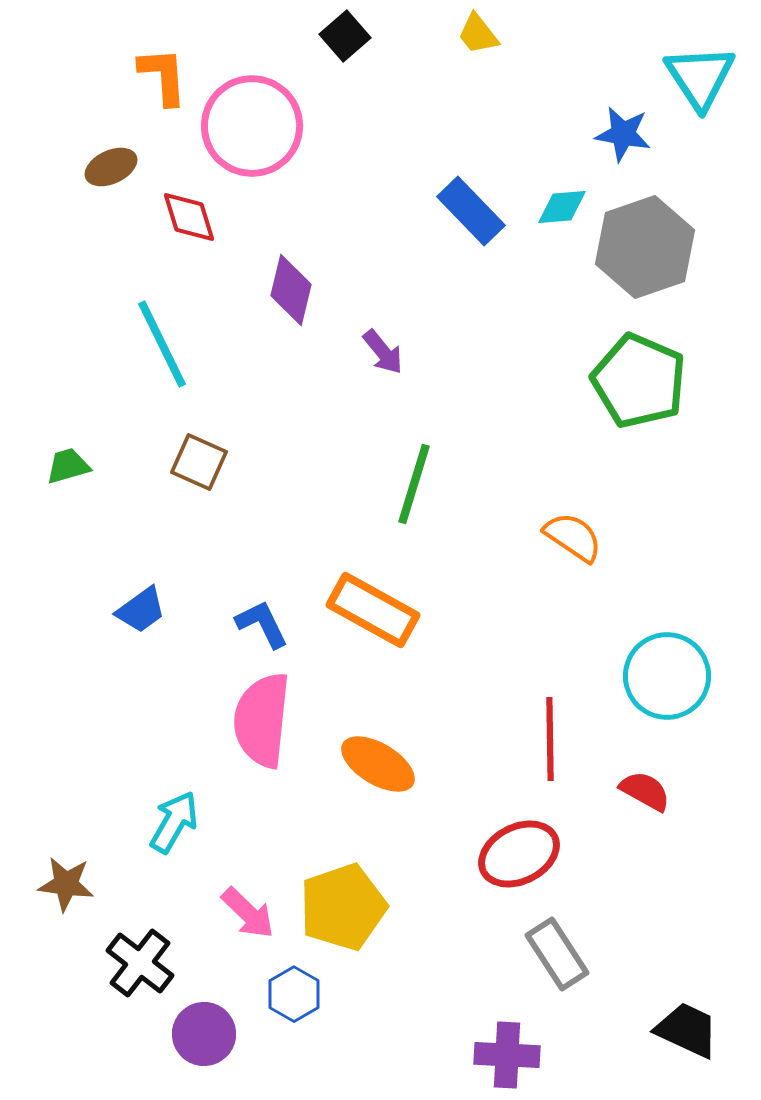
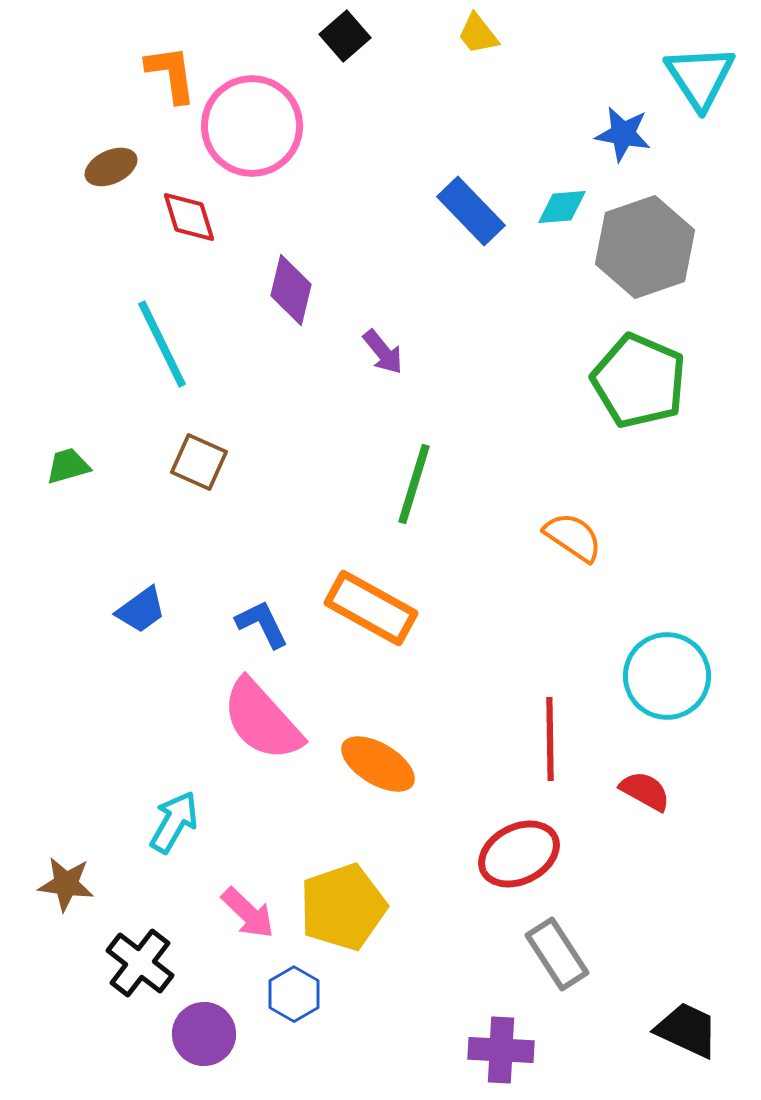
orange L-shape: moved 8 px right, 2 px up; rotated 4 degrees counterclockwise
orange rectangle: moved 2 px left, 2 px up
pink semicircle: rotated 48 degrees counterclockwise
purple cross: moved 6 px left, 5 px up
